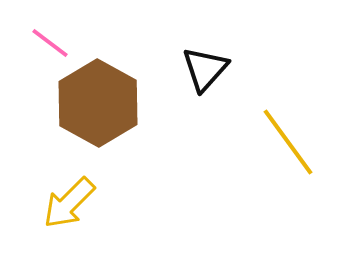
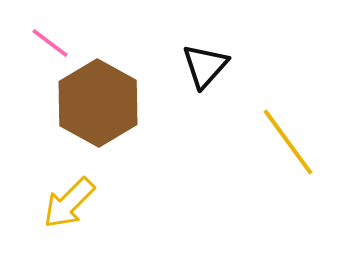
black triangle: moved 3 px up
